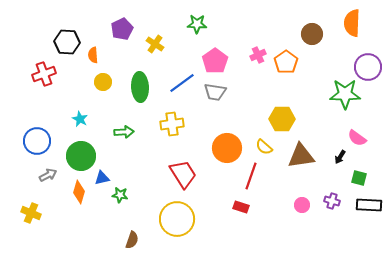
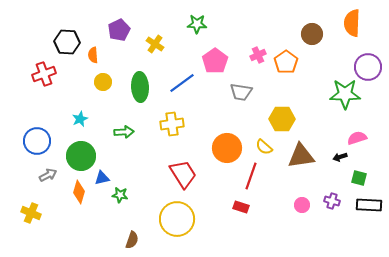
purple pentagon at (122, 29): moved 3 px left, 1 px down
gray trapezoid at (215, 92): moved 26 px right
cyan star at (80, 119): rotated 21 degrees clockwise
pink semicircle at (357, 138): rotated 126 degrees clockwise
black arrow at (340, 157): rotated 40 degrees clockwise
